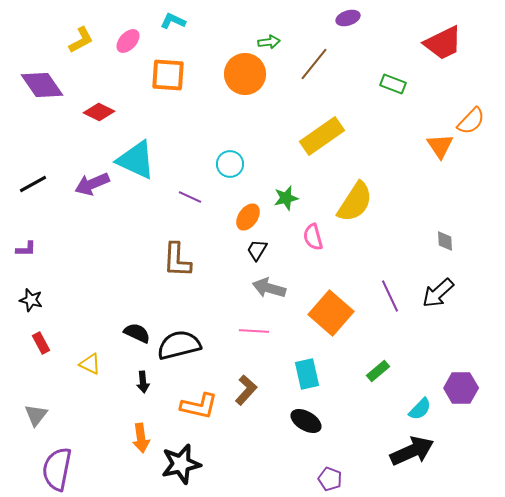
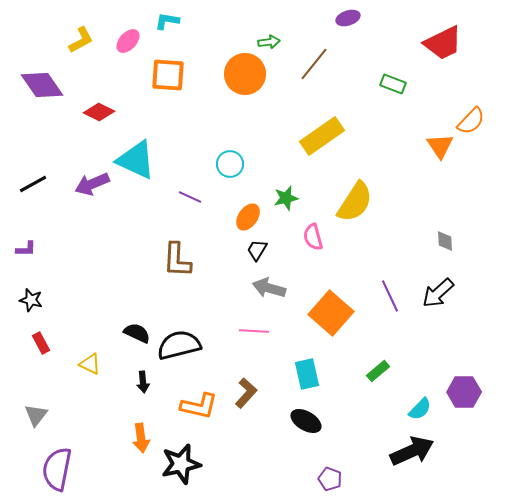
cyan L-shape at (173, 21): moved 6 px left; rotated 15 degrees counterclockwise
purple hexagon at (461, 388): moved 3 px right, 4 px down
brown L-shape at (246, 390): moved 3 px down
